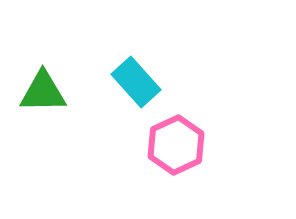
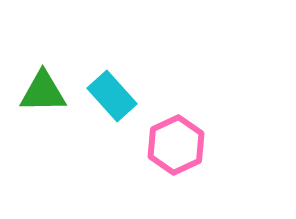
cyan rectangle: moved 24 px left, 14 px down
